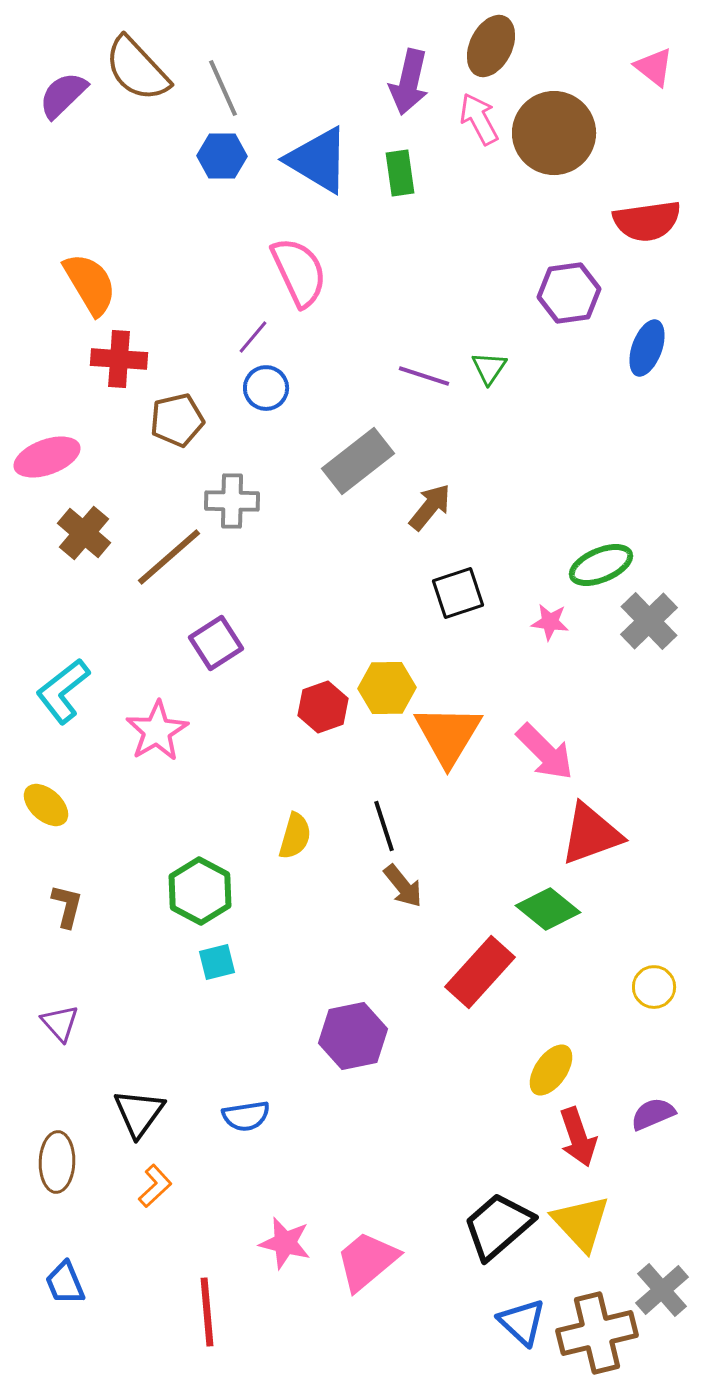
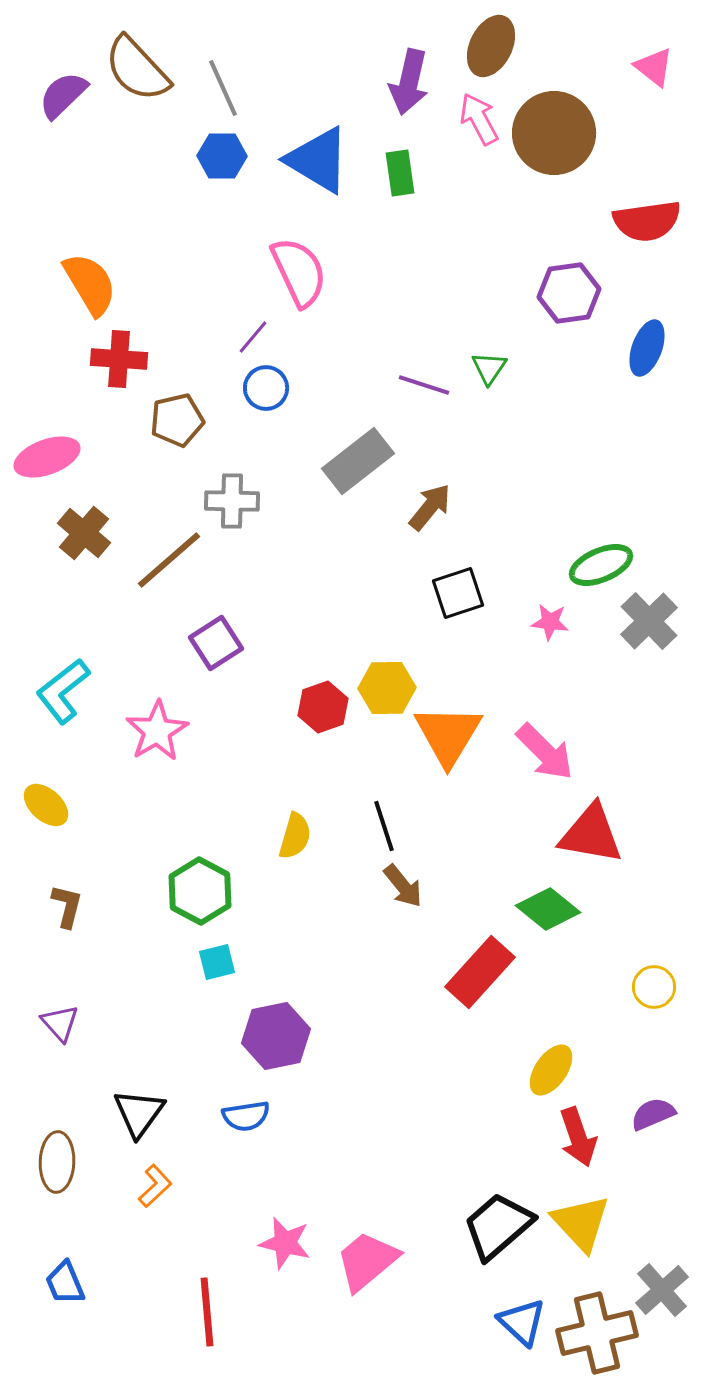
purple line at (424, 376): moved 9 px down
brown line at (169, 557): moved 3 px down
red triangle at (591, 834): rotated 30 degrees clockwise
purple hexagon at (353, 1036): moved 77 px left
